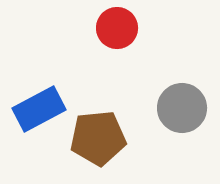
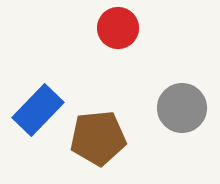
red circle: moved 1 px right
blue rectangle: moved 1 px left, 1 px down; rotated 18 degrees counterclockwise
